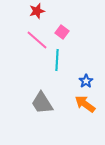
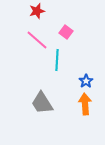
pink square: moved 4 px right
orange arrow: rotated 50 degrees clockwise
